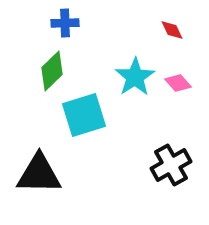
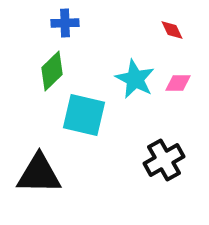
cyan star: moved 2 px down; rotated 12 degrees counterclockwise
pink diamond: rotated 48 degrees counterclockwise
cyan square: rotated 30 degrees clockwise
black cross: moved 7 px left, 5 px up
